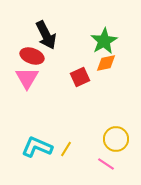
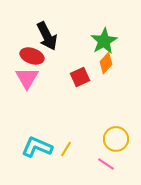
black arrow: moved 1 px right, 1 px down
orange diamond: rotated 35 degrees counterclockwise
